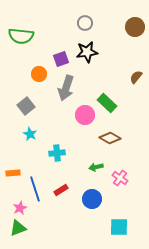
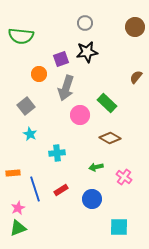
pink circle: moved 5 px left
pink cross: moved 4 px right, 1 px up
pink star: moved 2 px left
